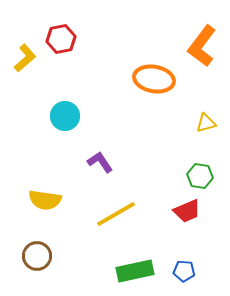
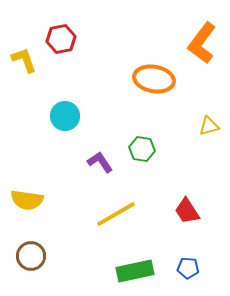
orange L-shape: moved 3 px up
yellow L-shape: moved 1 px left, 2 px down; rotated 68 degrees counterclockwise
yellow triangle: moved 3 px right, 3 px down
green hexagon: moved 58 px left, 27 px up
yellow semicircle: moved 18 px left
red trapezoid: rotated 80 degrees clockwise
brown circle: moved 6 px left
blue pentagon: moved 4 px right, 3 px up
